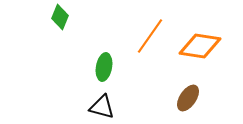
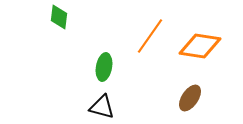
green diamond: moved 1 px left; rotated 15 degrees counterclockwise
brown ellipse: moved 2 px right
